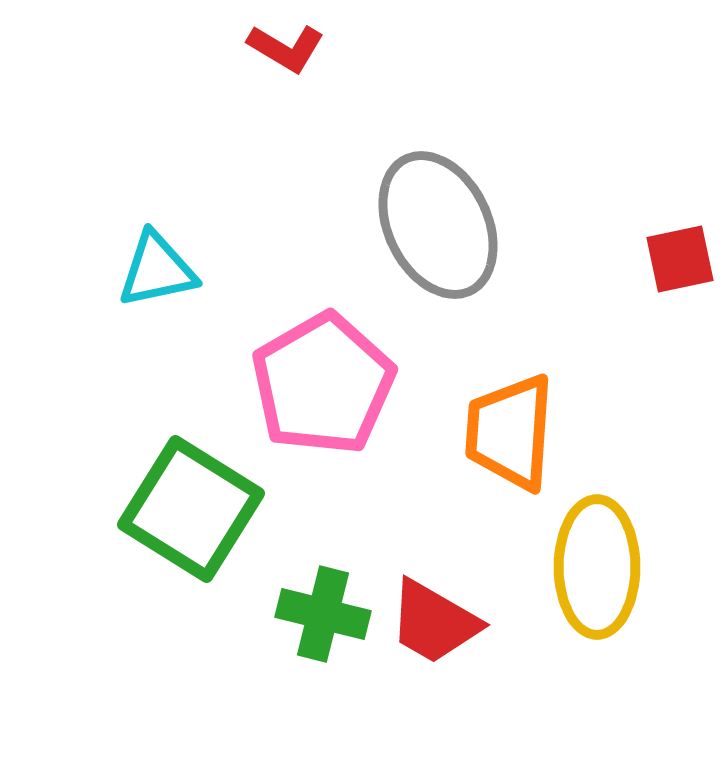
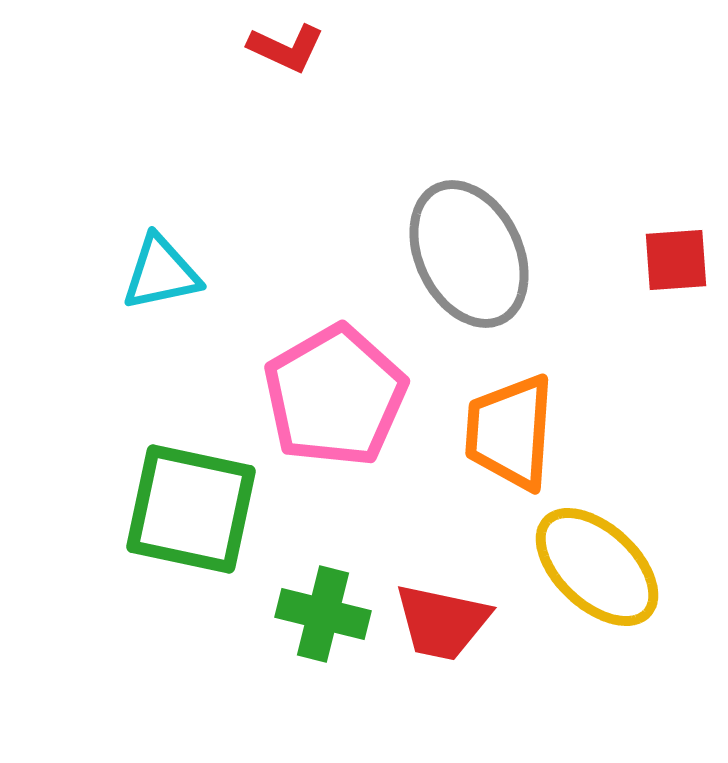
red L-shape: rotated 6 degrees counterclockwise
gray ellipse: moved 31 px right, 29 px down
red square: moved 4 px left, 1 px down; rotated 8 degrees clockwise
cyan triangle: moved 4 px right, 3 px down
pink pentagon: moved 12 px right, 12 px down
green square: rotated 20 degrees counterclockwise
yellow ellipse: rotated 47 degrees counterclockwise
red trapezoid: moved 8 px right; rotated 18 degrees counterclockwise
